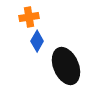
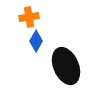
blue diamond: moved 1 px left
